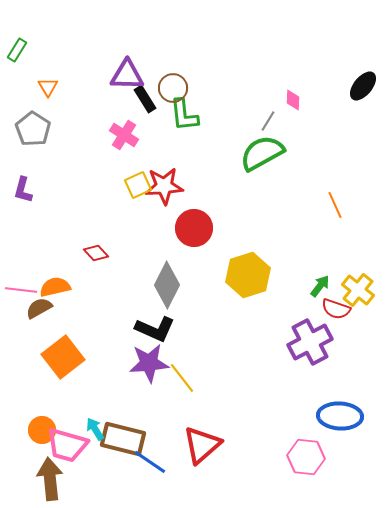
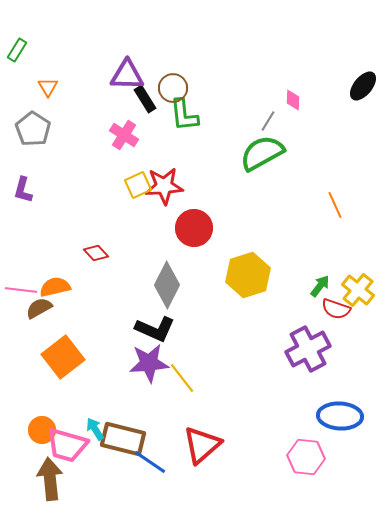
purple cross: moved 2 px left, 7 px down
